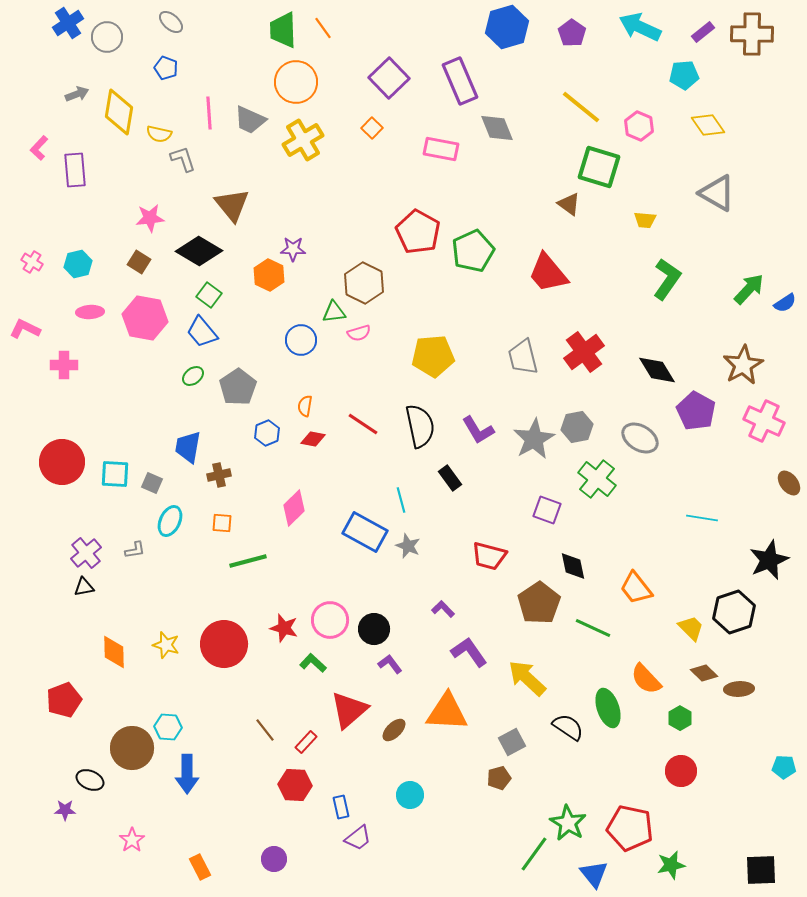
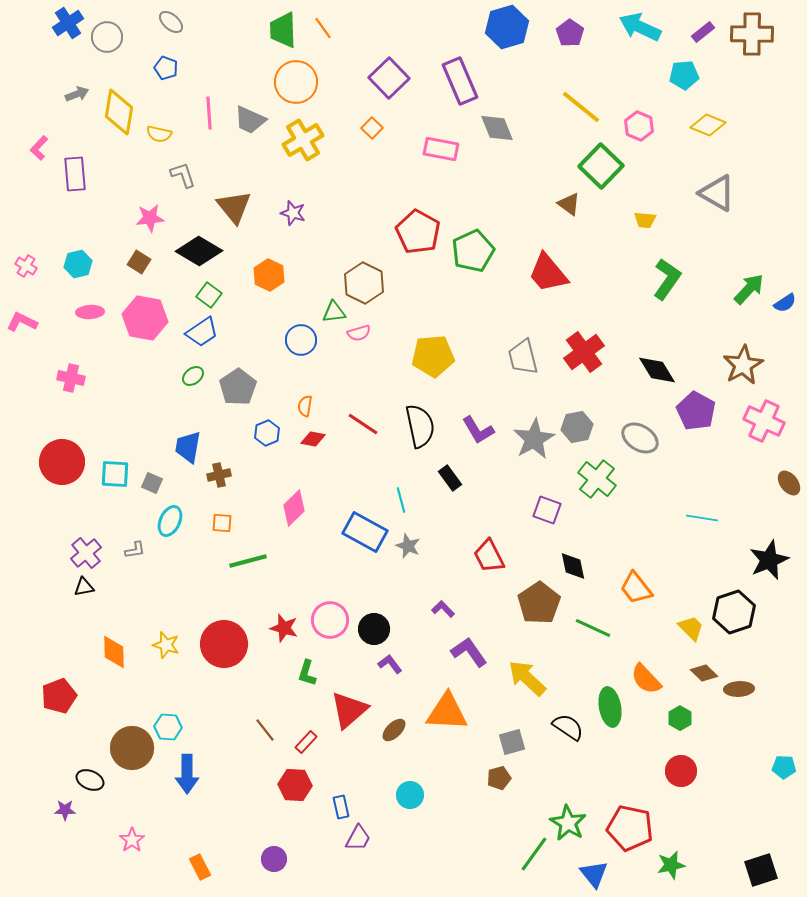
purple pentagon at (572, 33): moved 2 px left
yellow diamond at (708, 125): rotated 32 degrees counterclockwise
gray L-shape at (183, 159): moved 16 px down
green square at (599, 167): moved 2 px right, 1 px up; rotated 27 degrees clockwise
purple rectangle at (75, 170): moved 4 px down
brown triangle at (232, 205): moved 2 px right, 2 px down
purple star at (293, 249): moved 36 px up; rotated 15 degrees clockwise
pink cross at (32, 262): moved 6 px left, 4 px down
pink L-shape at (25, 329): moved 3 px left, 7 px up
blue trapezoid at (202, 332): rotated 84 degrees counterclockwise
pink cross at (64, 365): moved 7 px right, 13 px down; rotated 12 degrees clockwise
red trapezoid at (489, 556): rotated 48 degrees clockwise
green L-shape at (313, 663): moved 6 px left, 10 px down; rotated 116 degrees counterclockwise
red pentagon at (64, 700): moved 5 px left, 4 px up
green ellipse at (608, 708): moved 2 px right, 1 px up; rotated 9 degrees clockwise
gray square at (512, 742): rotated 12 degrees clockwise
purple trapezoid at (358, 838): rotated 24 degrees counterclockwise
black square at (761, 870): rotated 16 degrees counterclockwise
